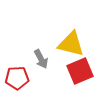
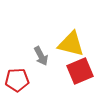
gray arrow: moved 3 px up
red pentagon: moved 2 px down
